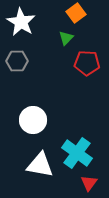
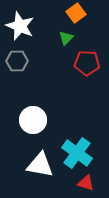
white star: moved 1 px left, 4 px down; rotated 8 degrees counterclockwise
red triangle: moved 3 px left; rotated 48 degrees counterclockwise
